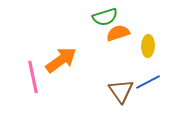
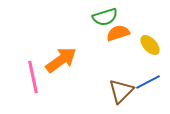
yellow ellipse: moved 2 px right, 1 px up; rotated 45 degrees counterclockwise
brown triangle: rotated 20 degrees clockwise
